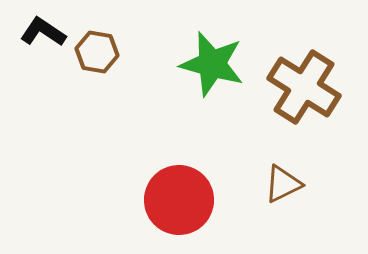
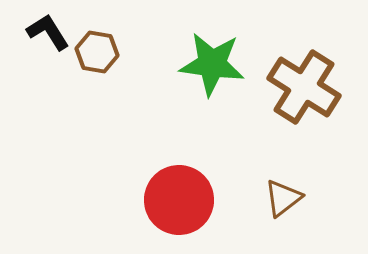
black L-shape: moved 5 px right; rotated 24 degrees clockwise
green star: rotated 8 degrees counterclockwise
brown triangle: moved 14 px down; rotated 12 degrees counterclockwise
